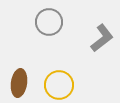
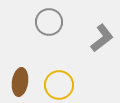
brown ellipse: moved 1 px right, 1 px up
